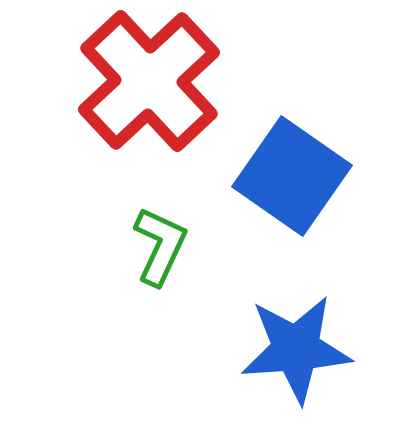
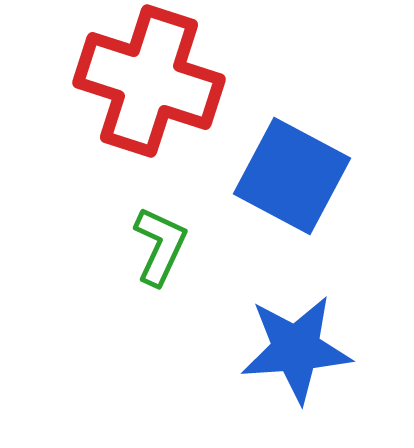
red cross: rotated 29 degrees counterclockwise
blue square: rotated 7 degrees counterclockwise
